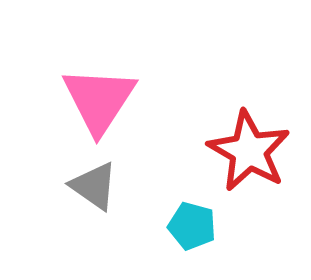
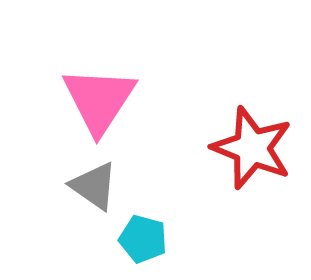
red star: moved 3 px right, 3 px up; rotated 8 degrees counterclockwise
cyan pentagon: moved 49 px left, 13 px down
